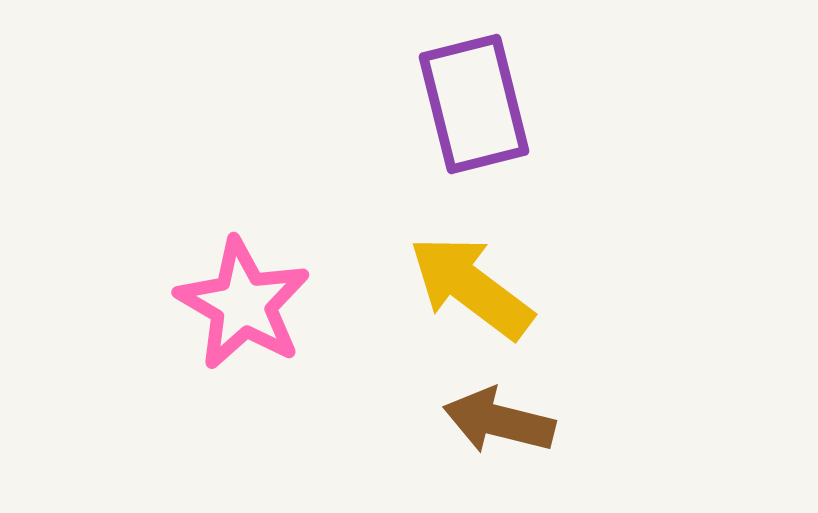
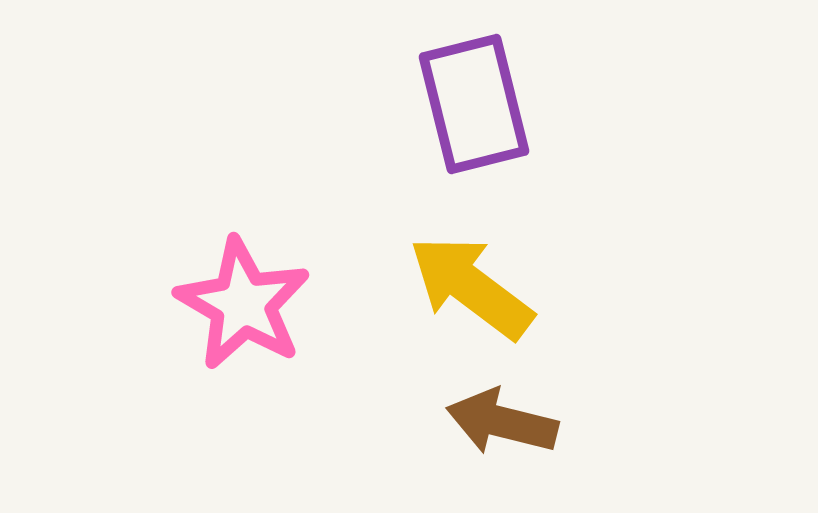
brown arrow: moved 3 px right, 1 px down
